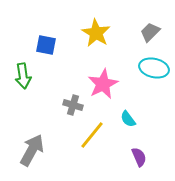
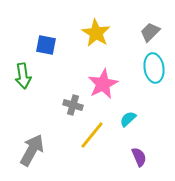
cyan ellipse: rotated 68 degrees clockwise
cyan semicircle: rotated 84 degrees clockwise
